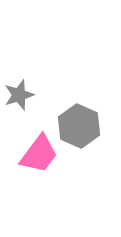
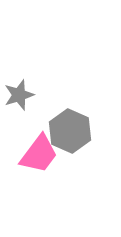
gray hexagon: moved 9 px left, 5 px down
